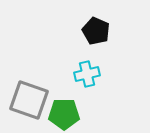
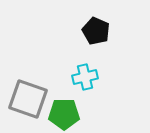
cyan cross: moved 2 px left, 3 px down
gray square: moved 1 px left, 1 px up
